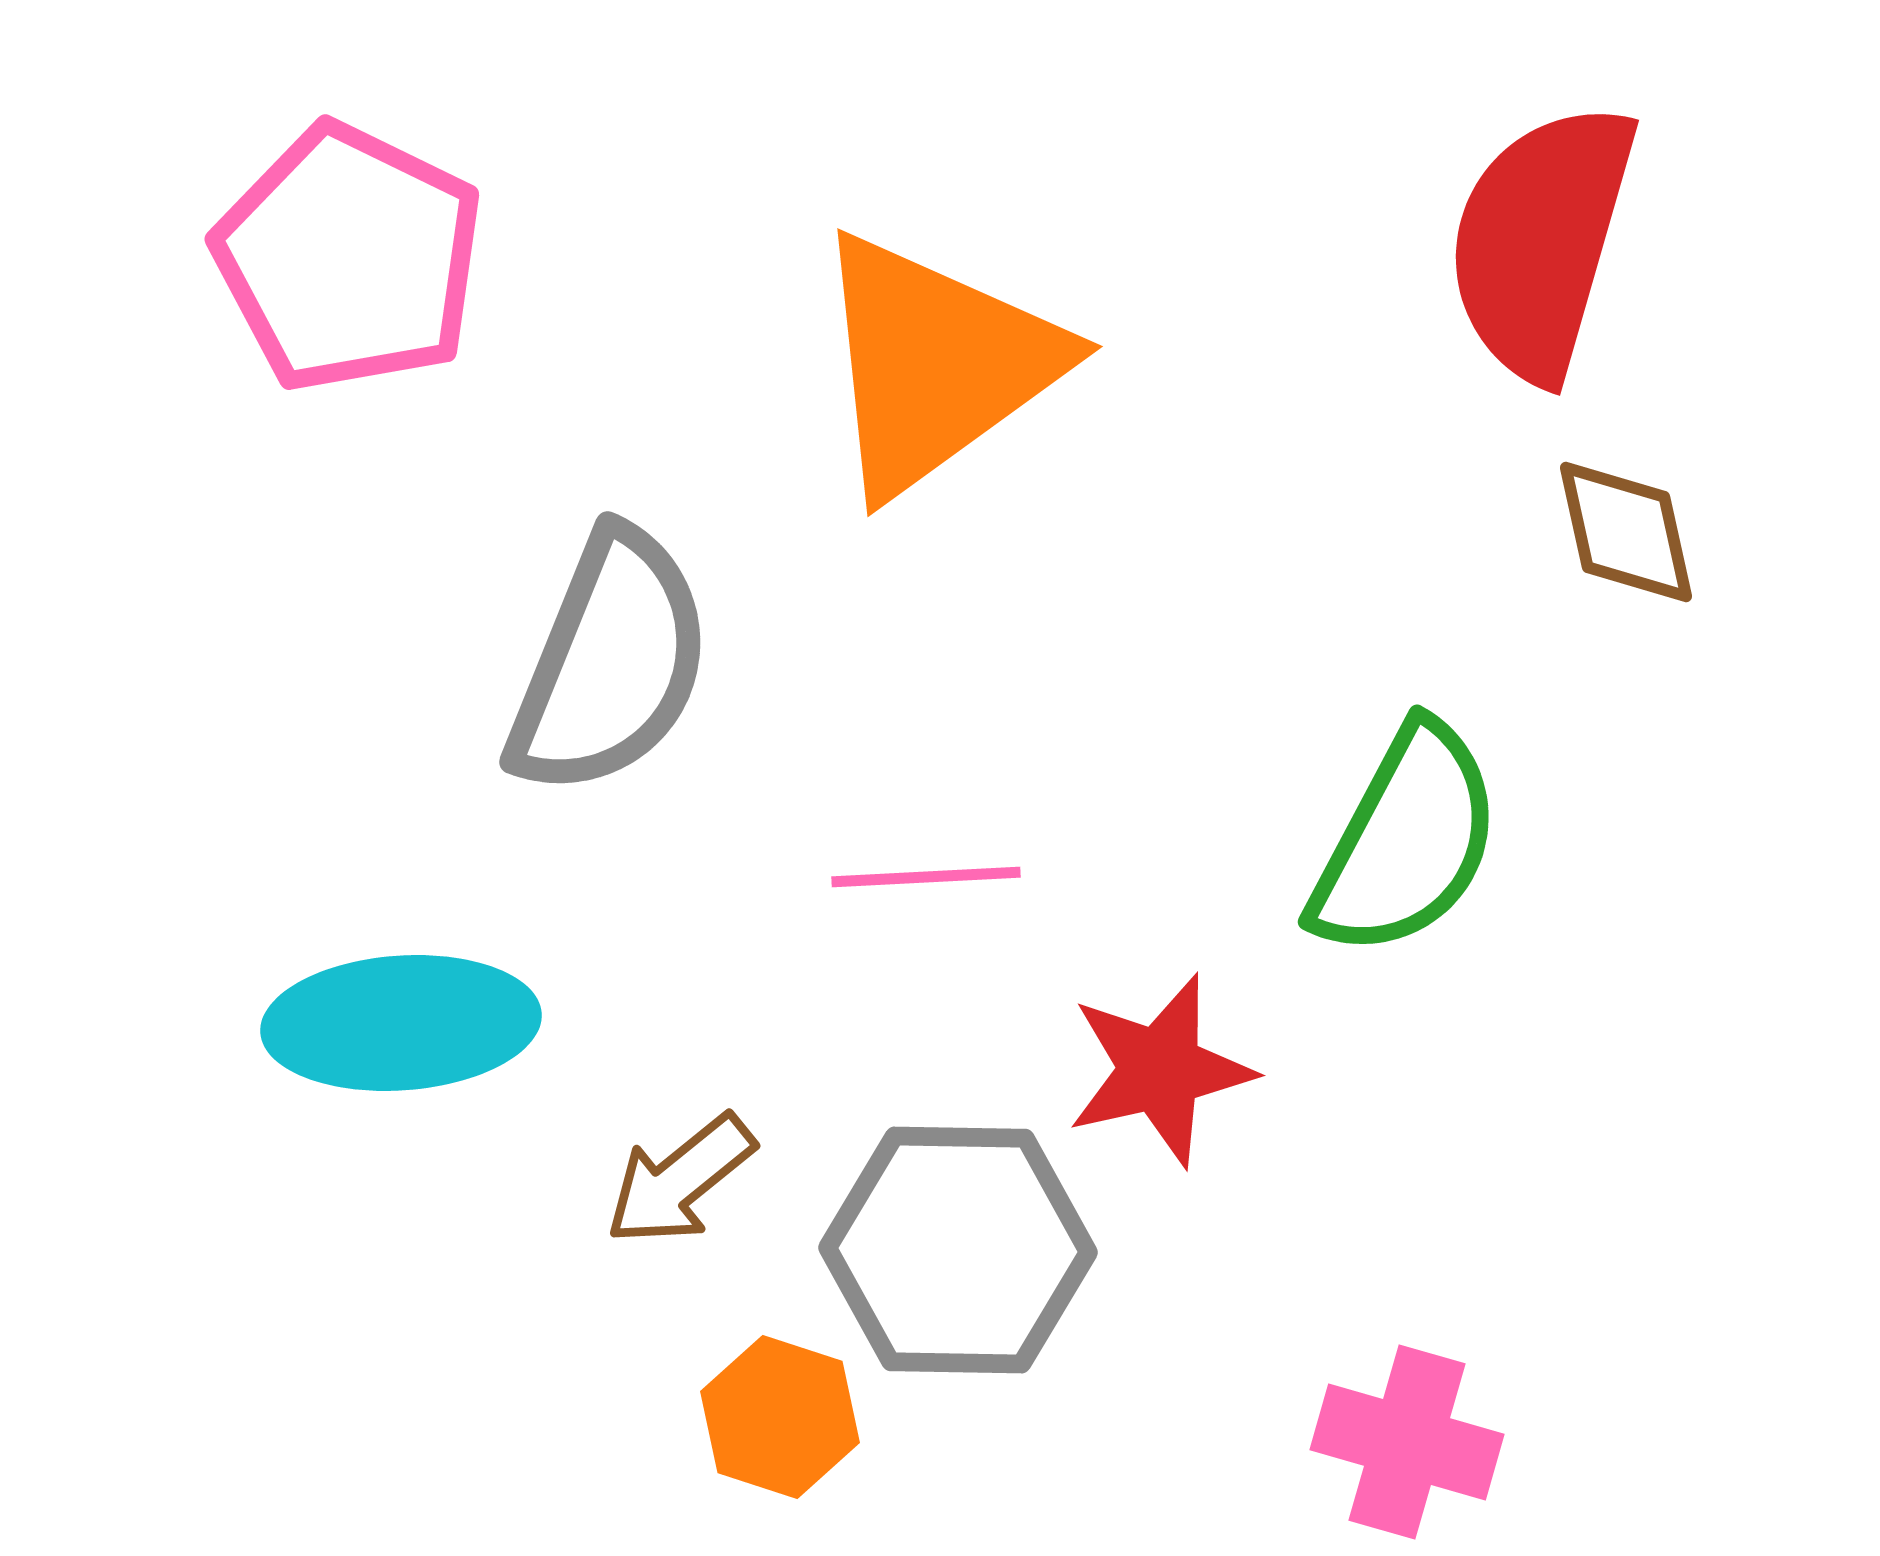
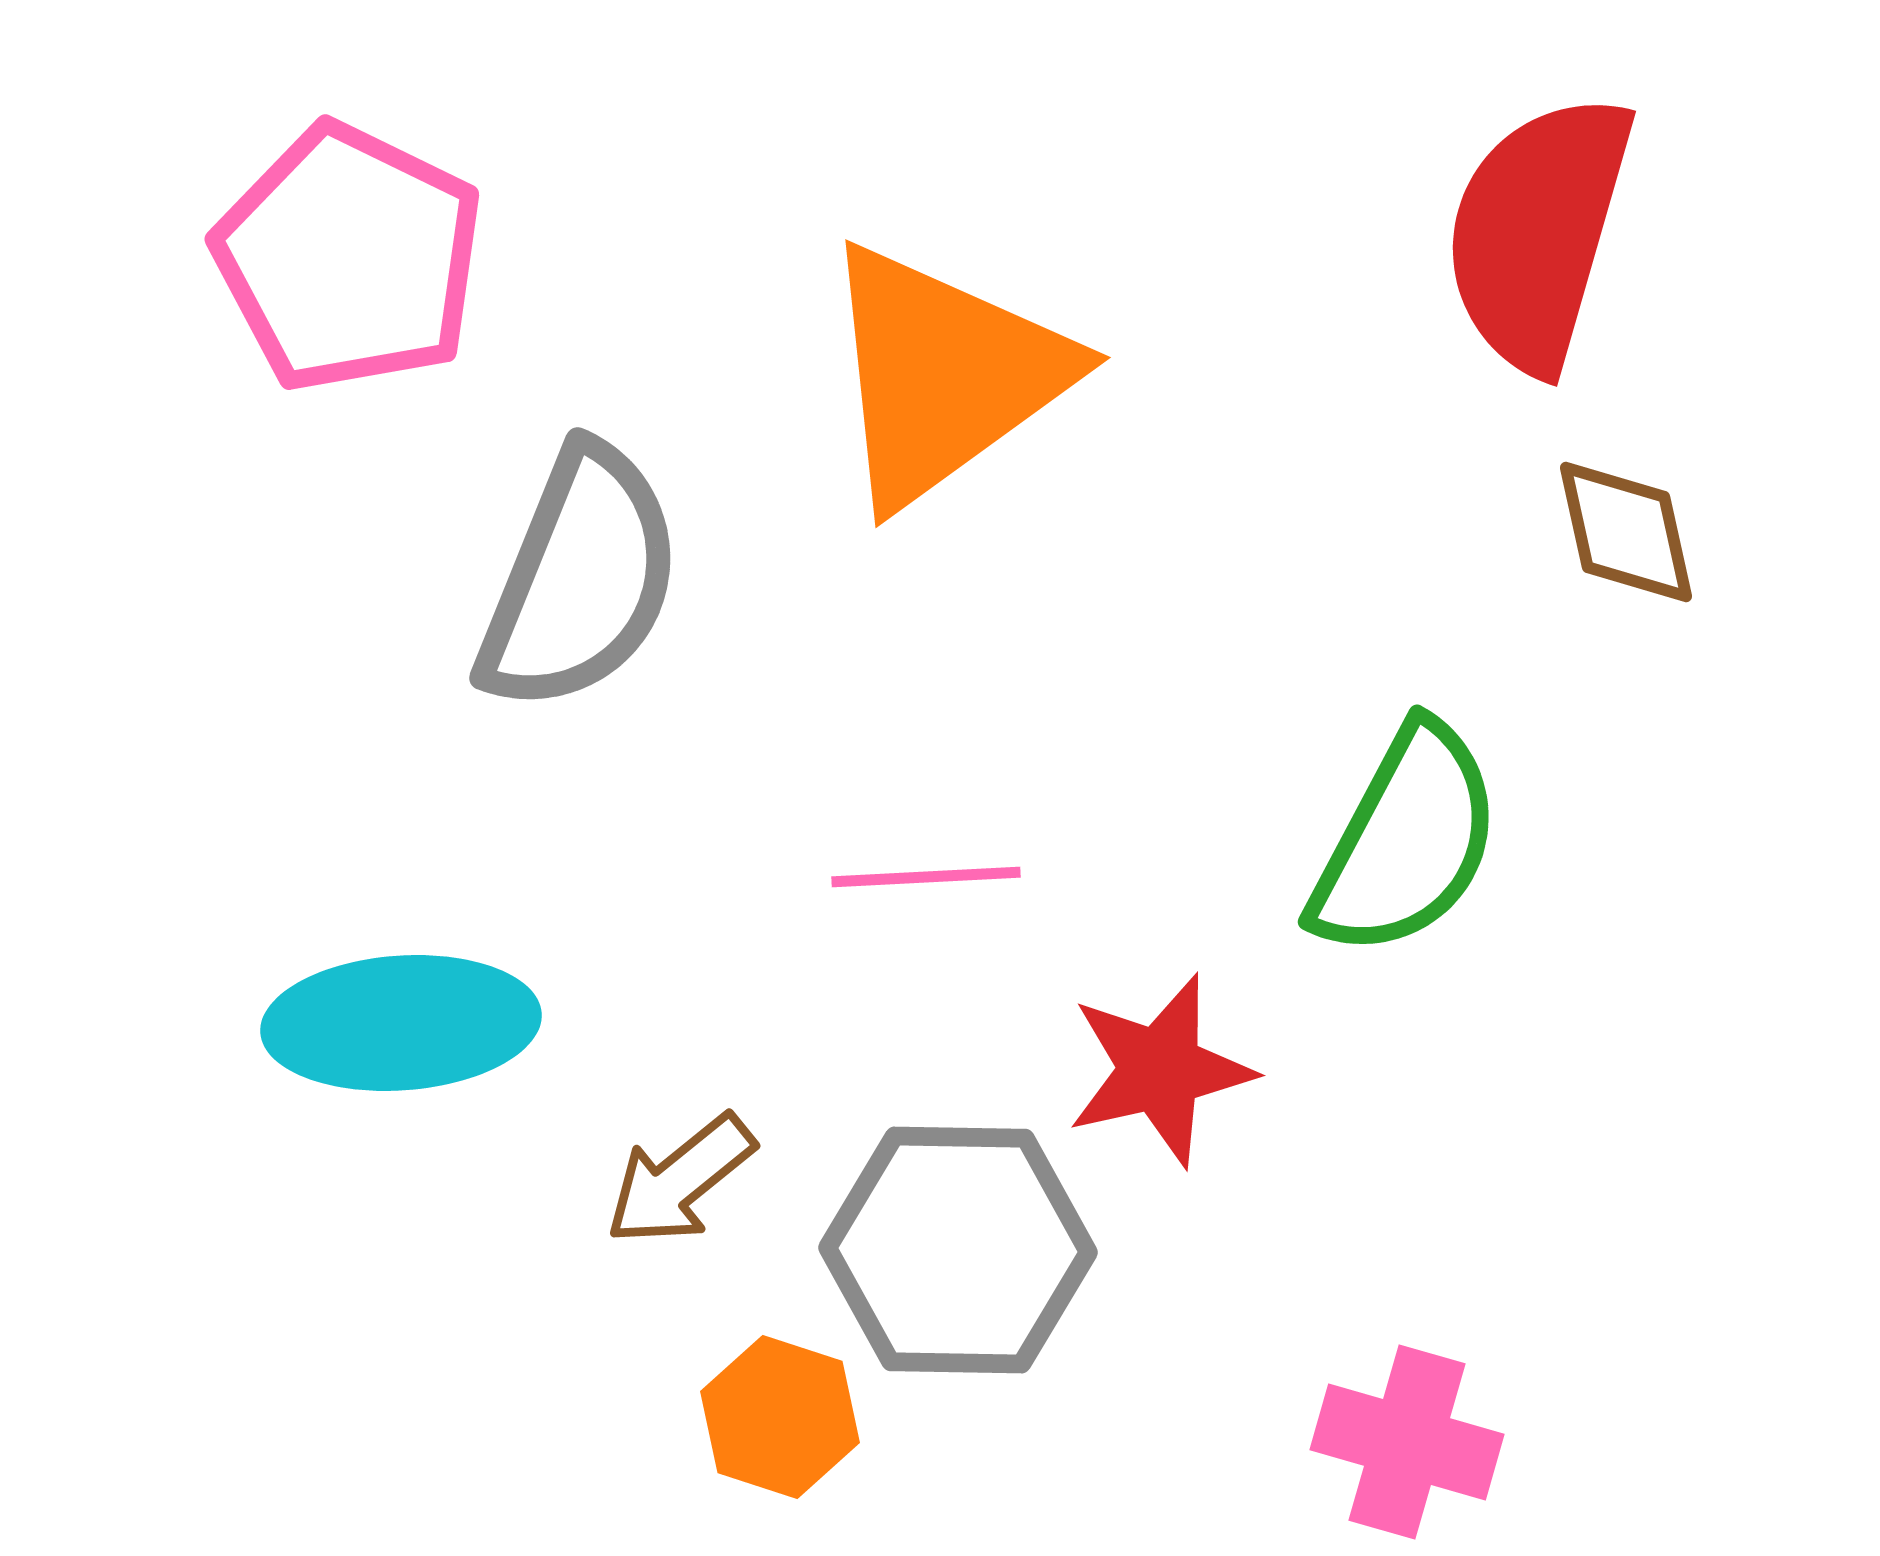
red semicircle: moved 3 px left, 9 px up
orange triangle: moved 8 px right, 11 px down
gray semicircle: moved 30 px left, 84 px up
